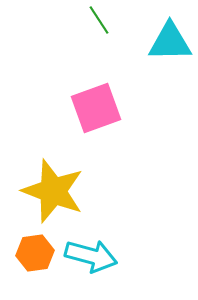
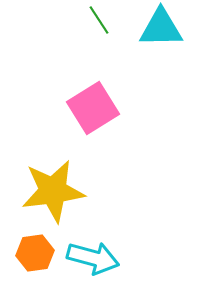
cyan triangle: moved 9 px left, 14 px up
pink square: moved 3 px left; rotated 12 degrees counterclockwise
yellow star: rotated 28 degrees counterclockwise
cyan arrow: moved 2 px right, 2 px down
